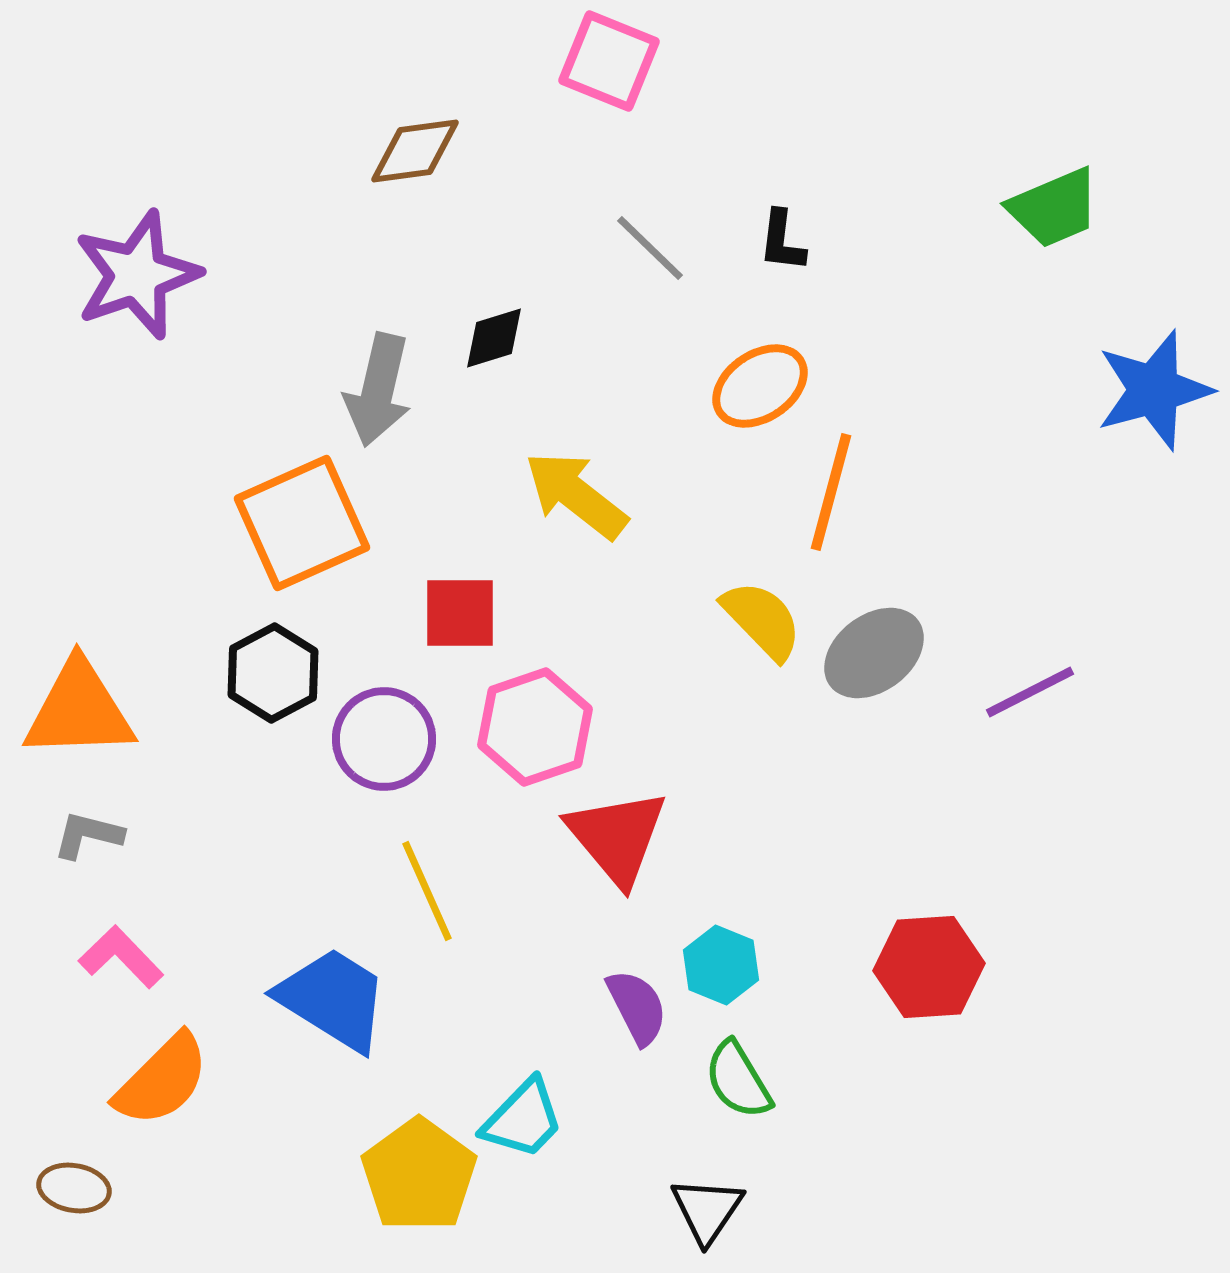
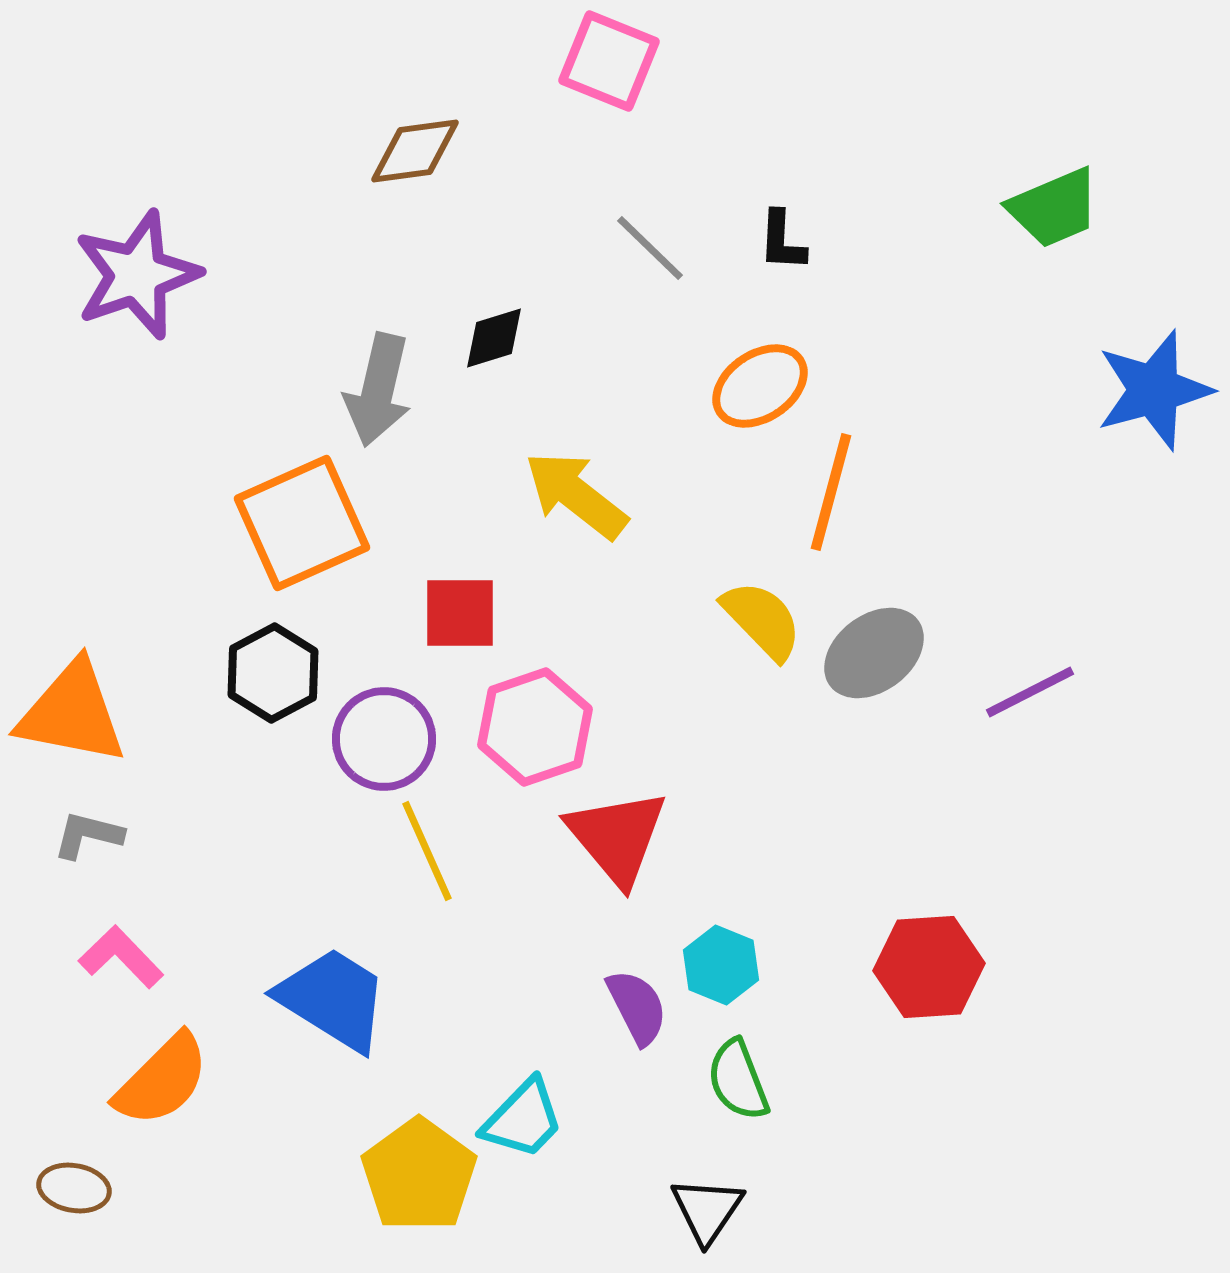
black L-shape: rotated 4 degrees counterclockwise
orange triangle: moved 7 px left, 3 px down; rotated 13 degrees clockwise
yellow line: moved 40 px up
green semicircle: rotated 10 degrees clockwise
